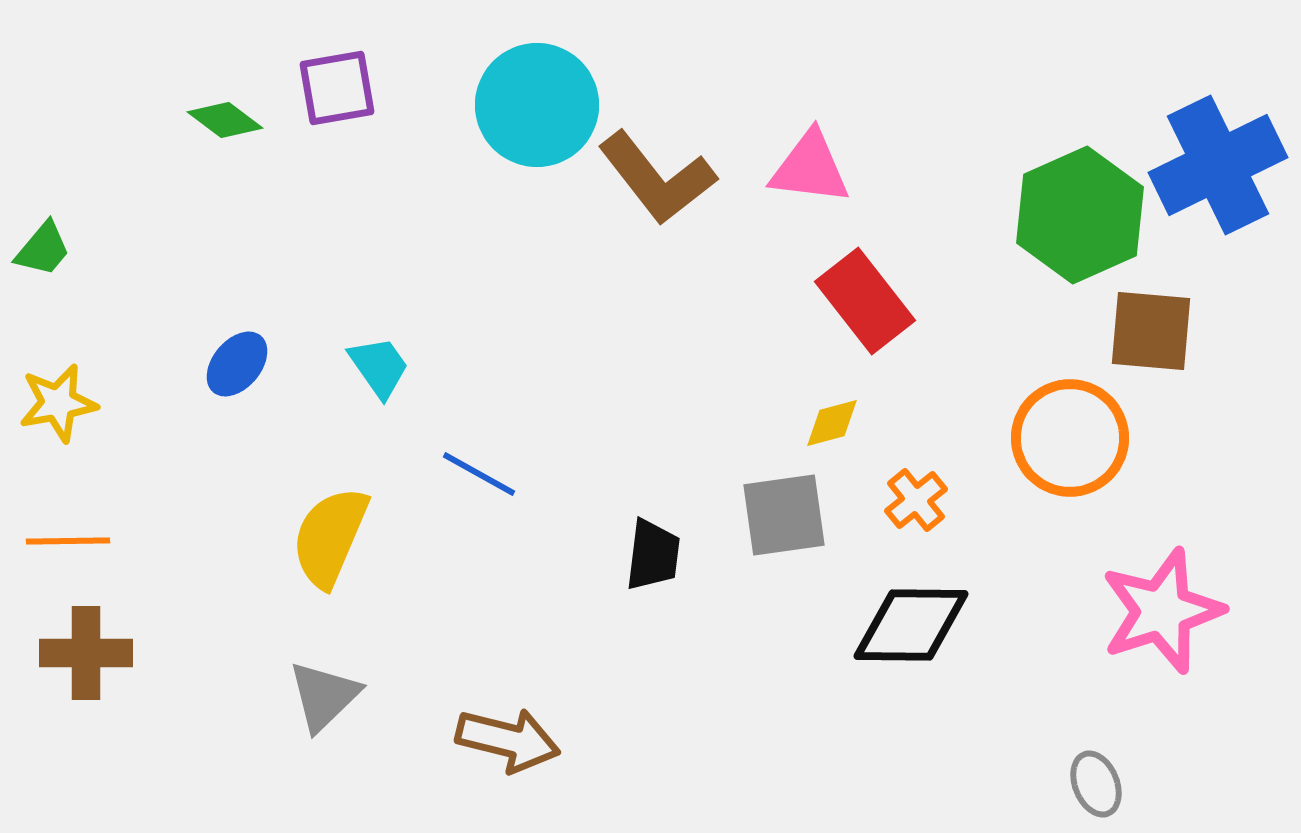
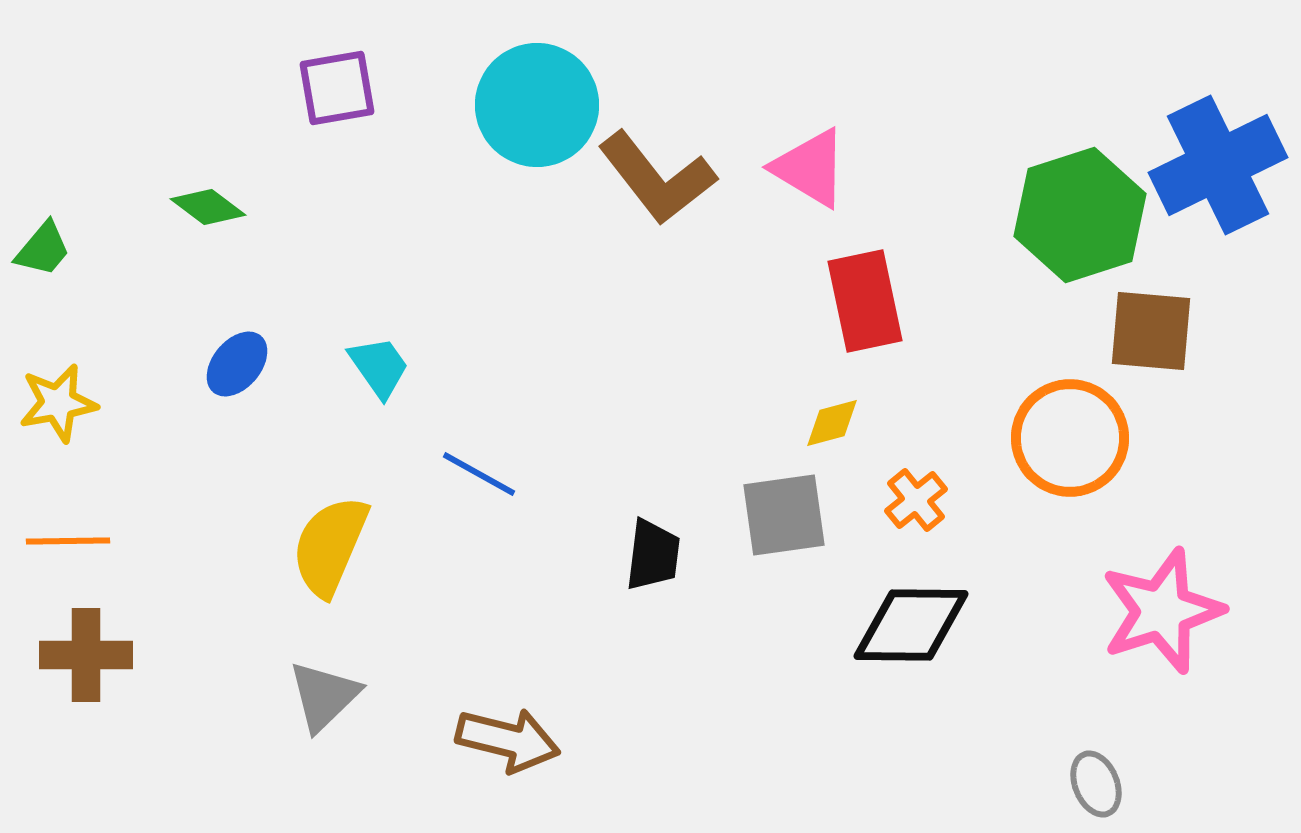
green diamond: moved 17 px left, 87 px down
pink triangle: rotated 24 degrees clockwise
green hexagon: rotated 6 degrees clockwise
red rectangle: rotated 26 degrees clockwise
yellow semicircle: moved 9 px down
brown cross: moved 2 px down
